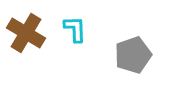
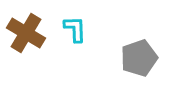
gray pentagon: moved 6 px right, 3 px down
